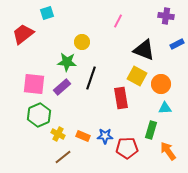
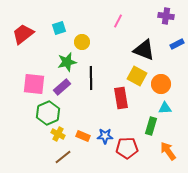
cyan square: moved 12 px right, 15 px down
green star: rotated 18 degrees counterclockwise
black line: rotated 20 degrees counterclockwise
green hexagon: moved 9 px right, 2 px up
green rectangle: moved 4 px up
